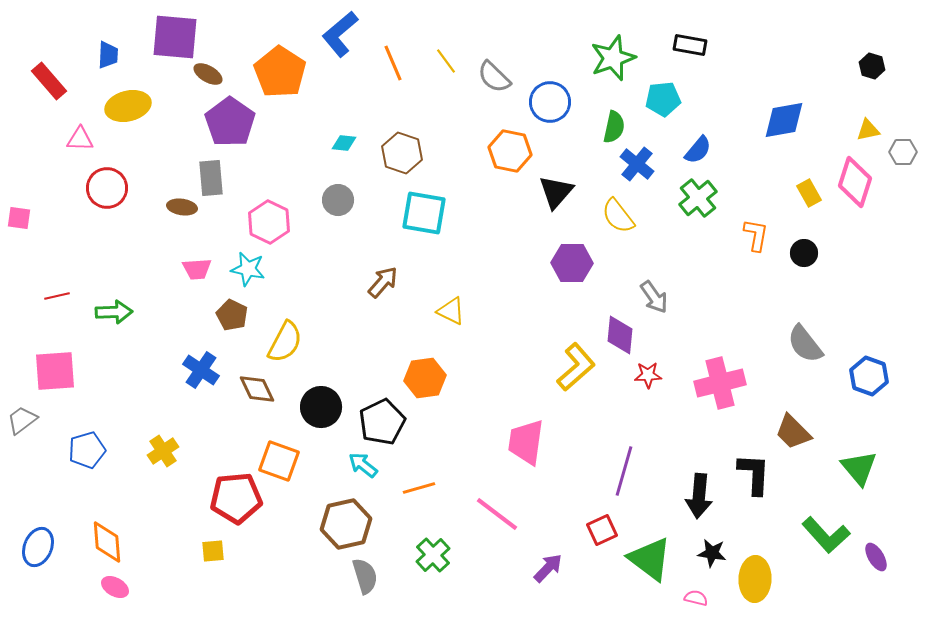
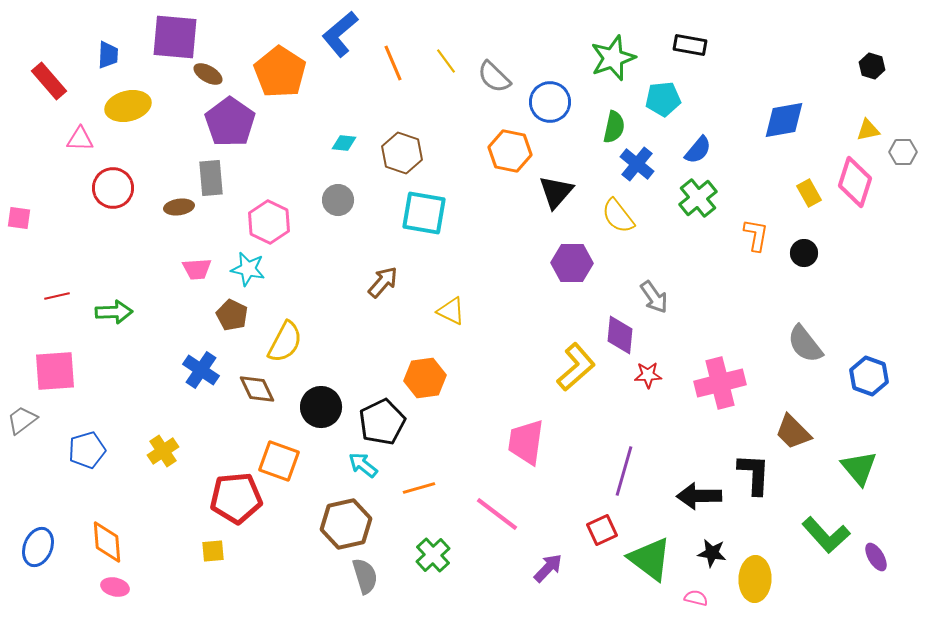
red circle at (107, 188): moved 6 px right
brown ellipse at (182, 207): moved 3 px left; rotated 16 degrees counterclockwise
black arrow at (699, 496): rotated 84 degrees clockwise
pink ellipse at (115, 587): rotated 16 degrees counterclockwise
